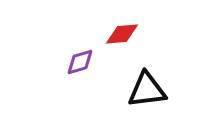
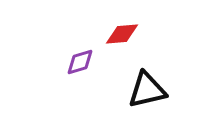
black triangle: rotated 6 degrees counterclockwise
